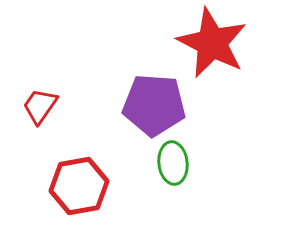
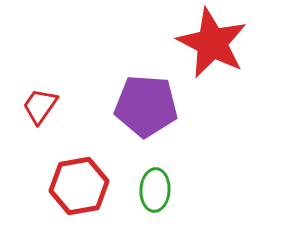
purple pentagon: moved 8 px left, 1 px down
green ellipse: moved 18 px left, 27 px down; rotated 9 degrees clockwise
